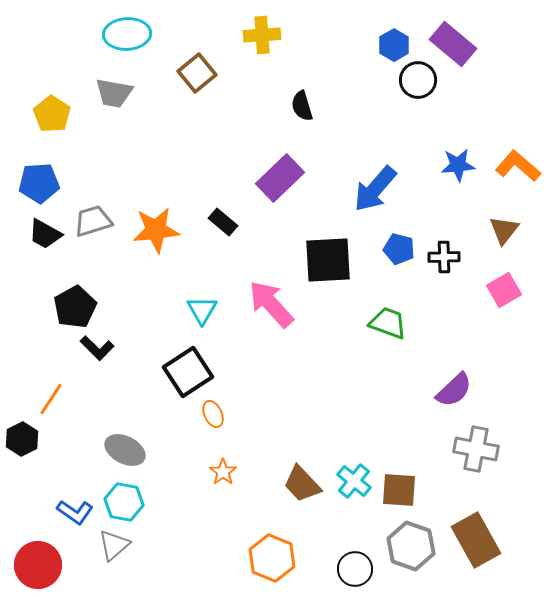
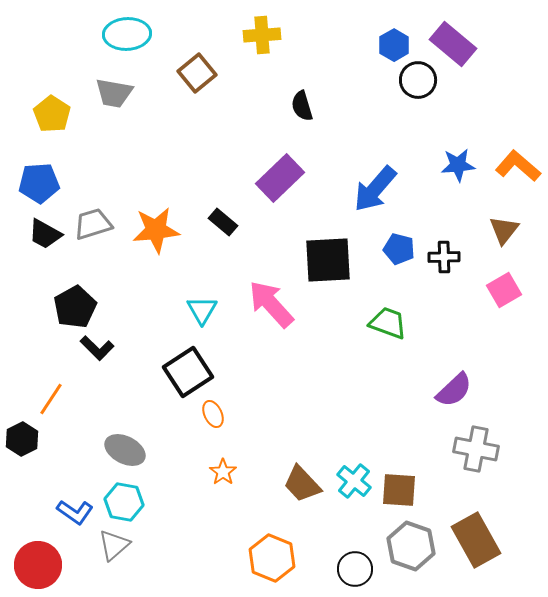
gray trapezoid at (93, 221): moved 3 px down
